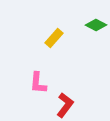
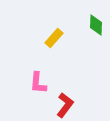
green diamond: rotated 65 degrees clockwise
